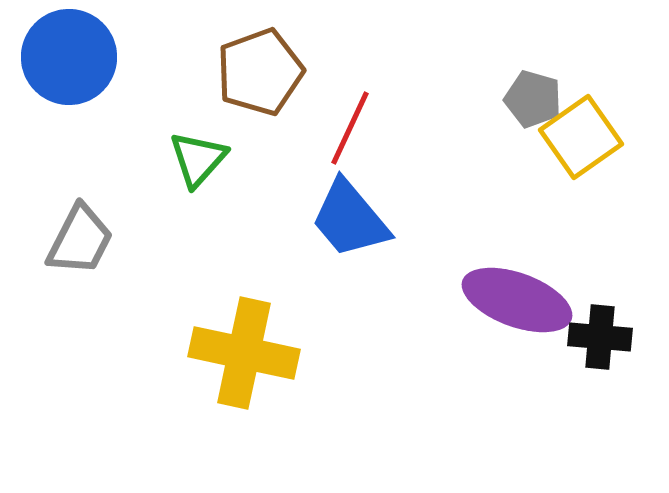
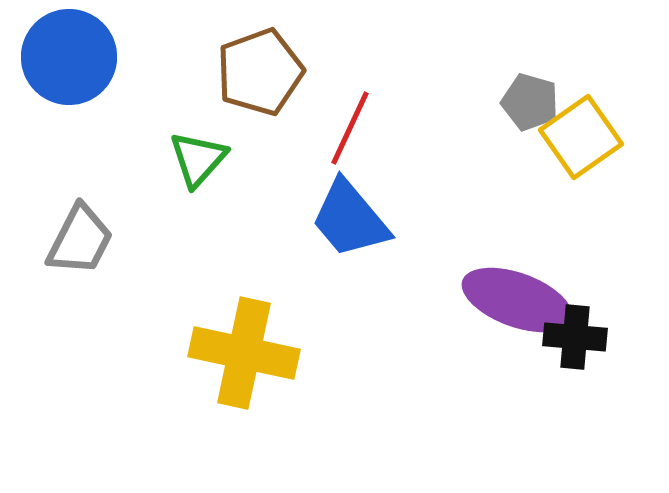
gray pentagon: moved 3 px left, 3 px down
black cross: moved 25 px left
